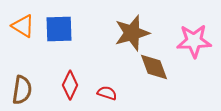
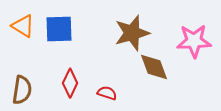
red diamond: moved 2 px up
